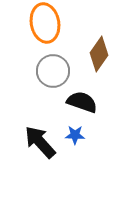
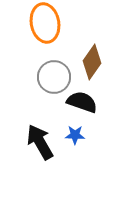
brown diamond: moved 7 px left, 8 px down
gray circle: moved 1 px right, 6 px down
black arrow: rotated 12 degrees clockwise
